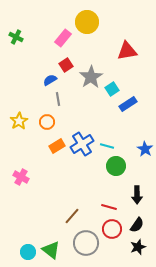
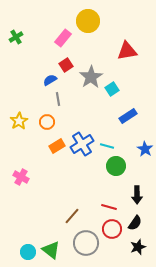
yellow circle: moved 1 px right, 1 px up
green cross: rotated 32 degrees clockwise
blue rectangle: moved 12 px down
black semicircle: moved 2 px left, 2 px up
